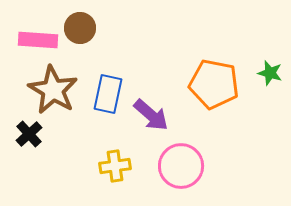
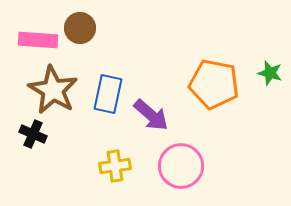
black cross: moved 4 px right; rotated 24 degrees counterclockwise
